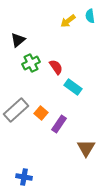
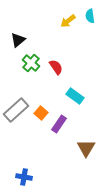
green cross: rotated 24 degrees counterclockwise
cyan rectangle: moved 2 px right, 9 px down
